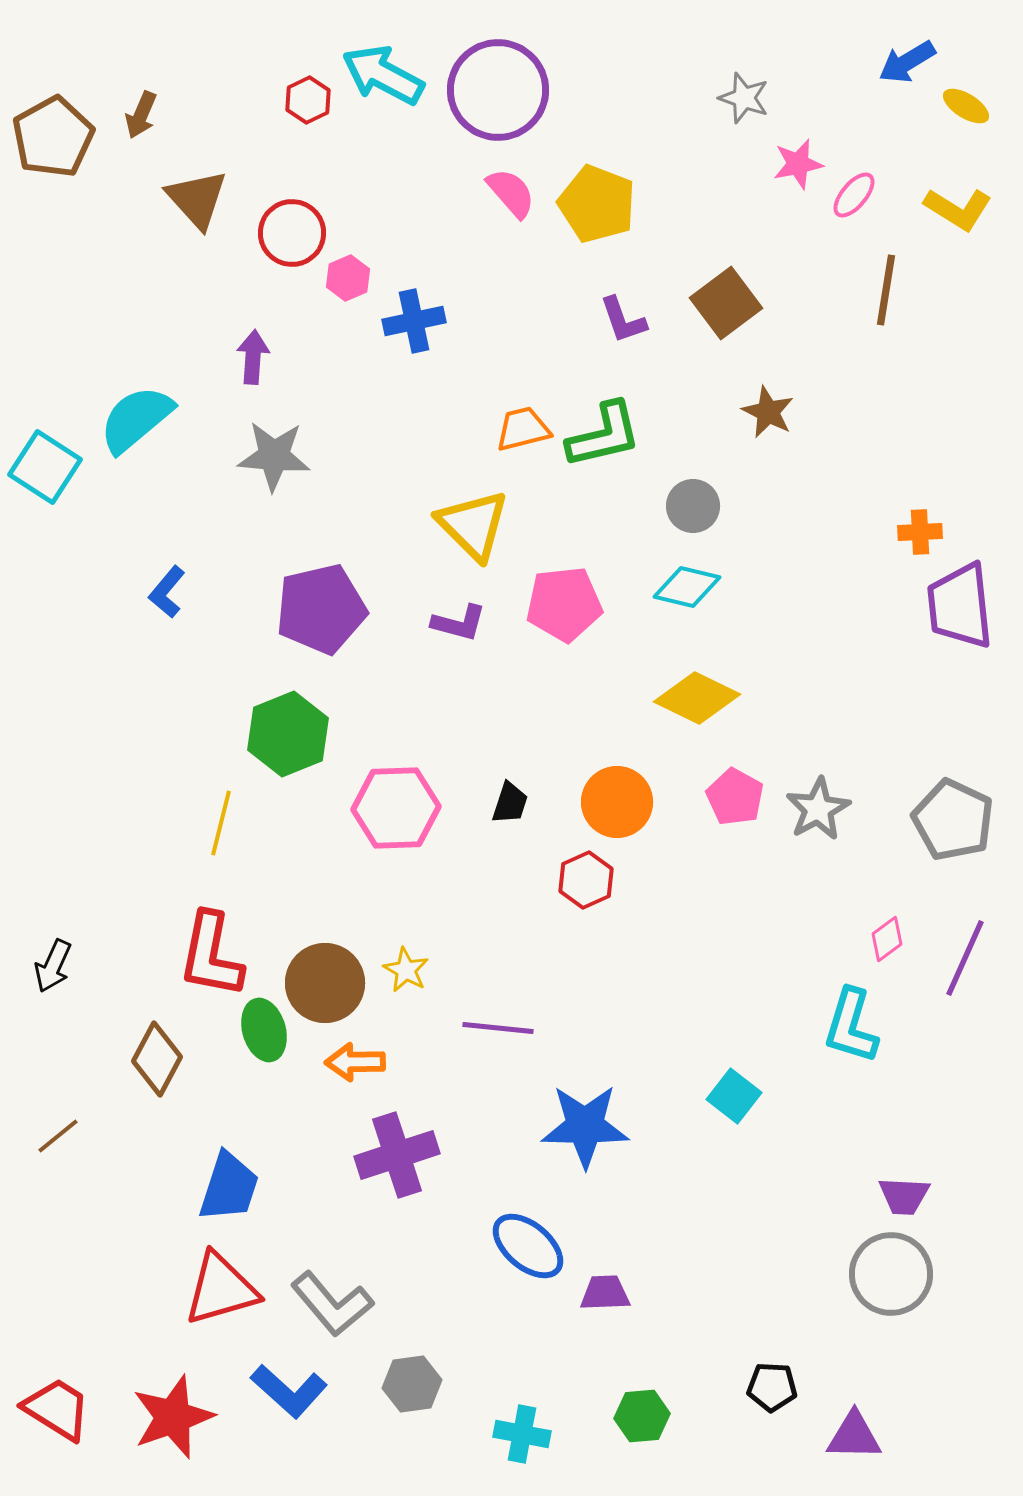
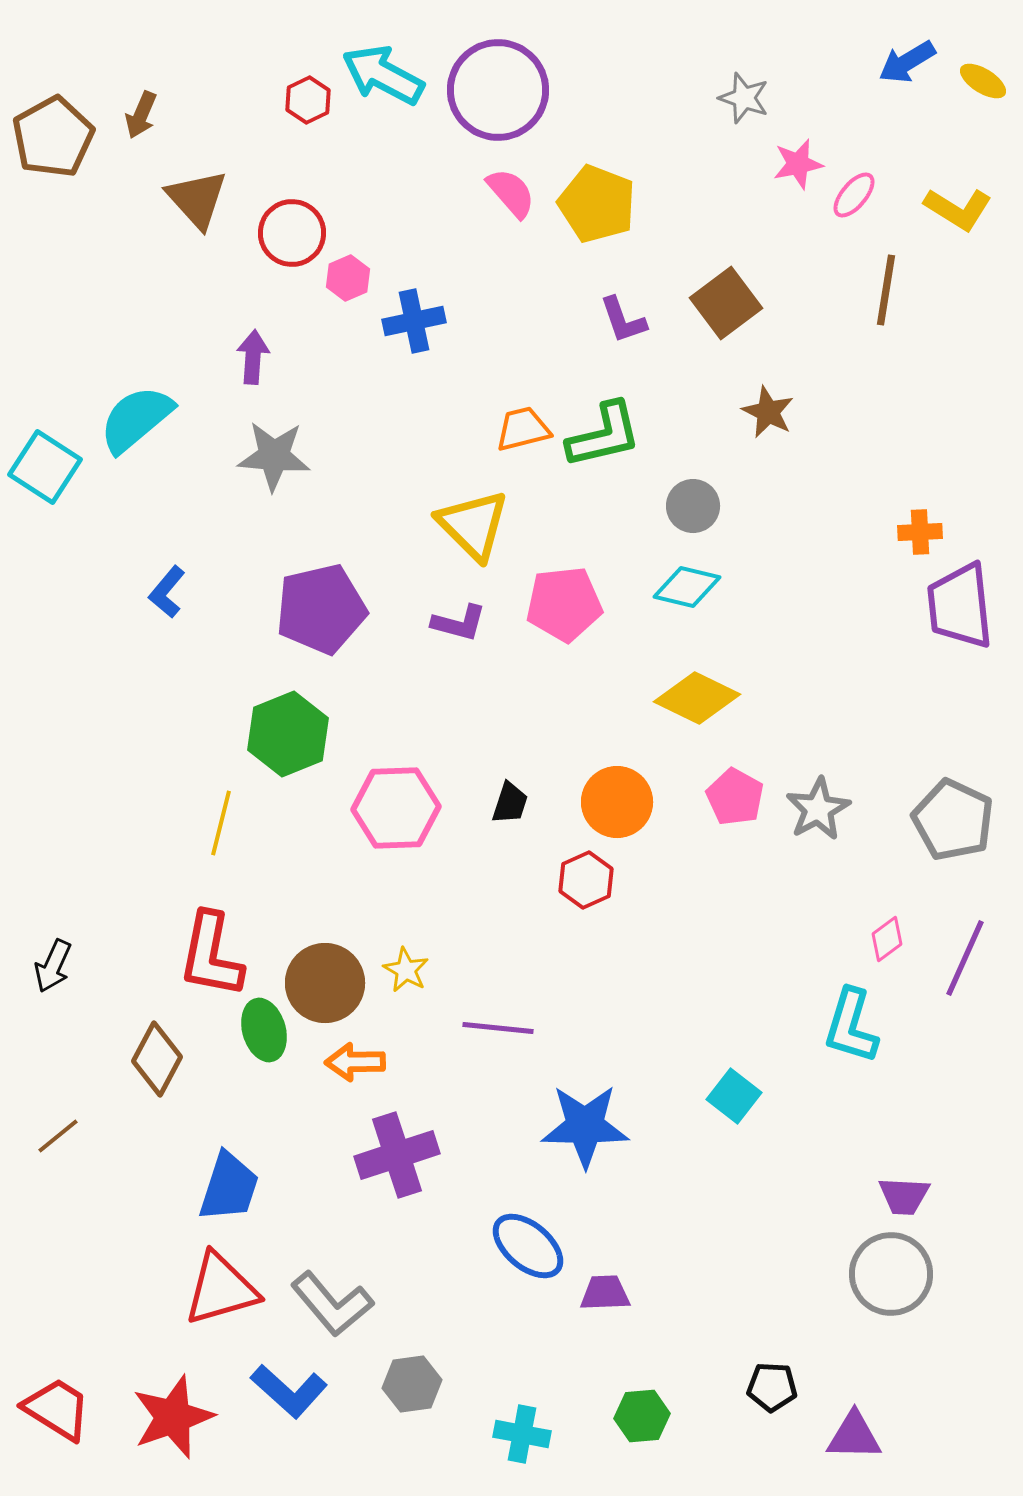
yellow ellipse at (966, 106): moved 17 px right, 25 px up
